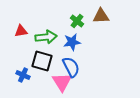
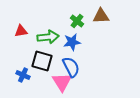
green arrow: moved 2 px right
